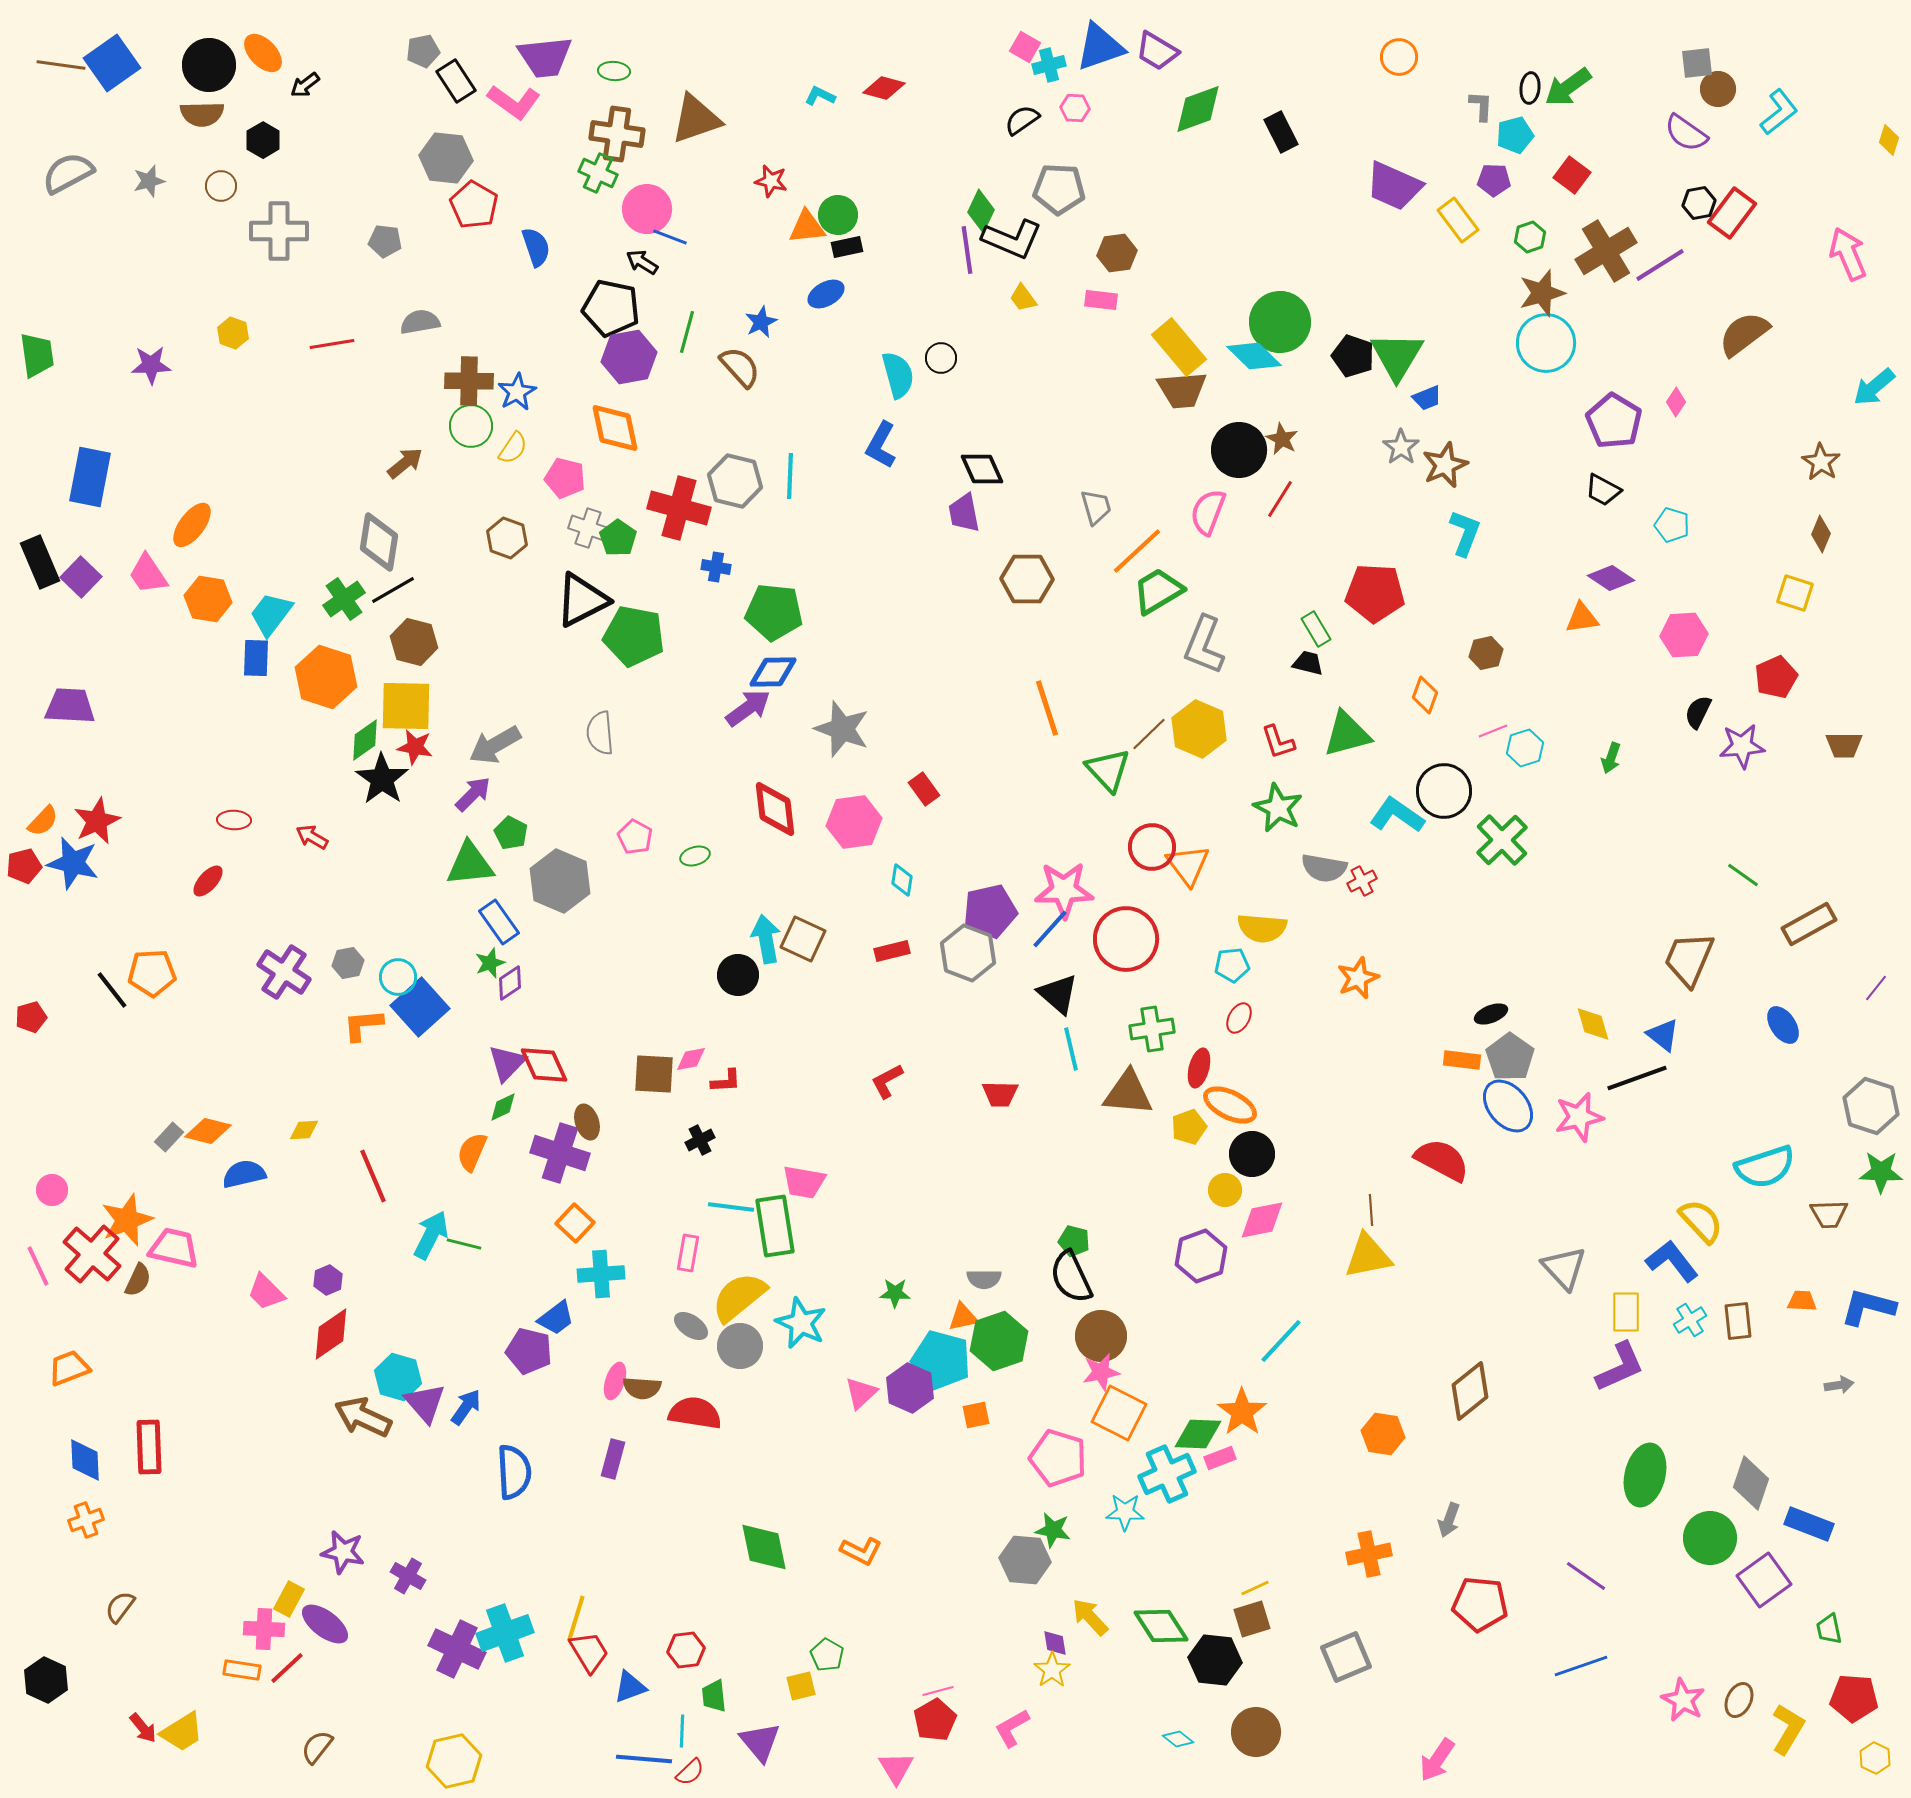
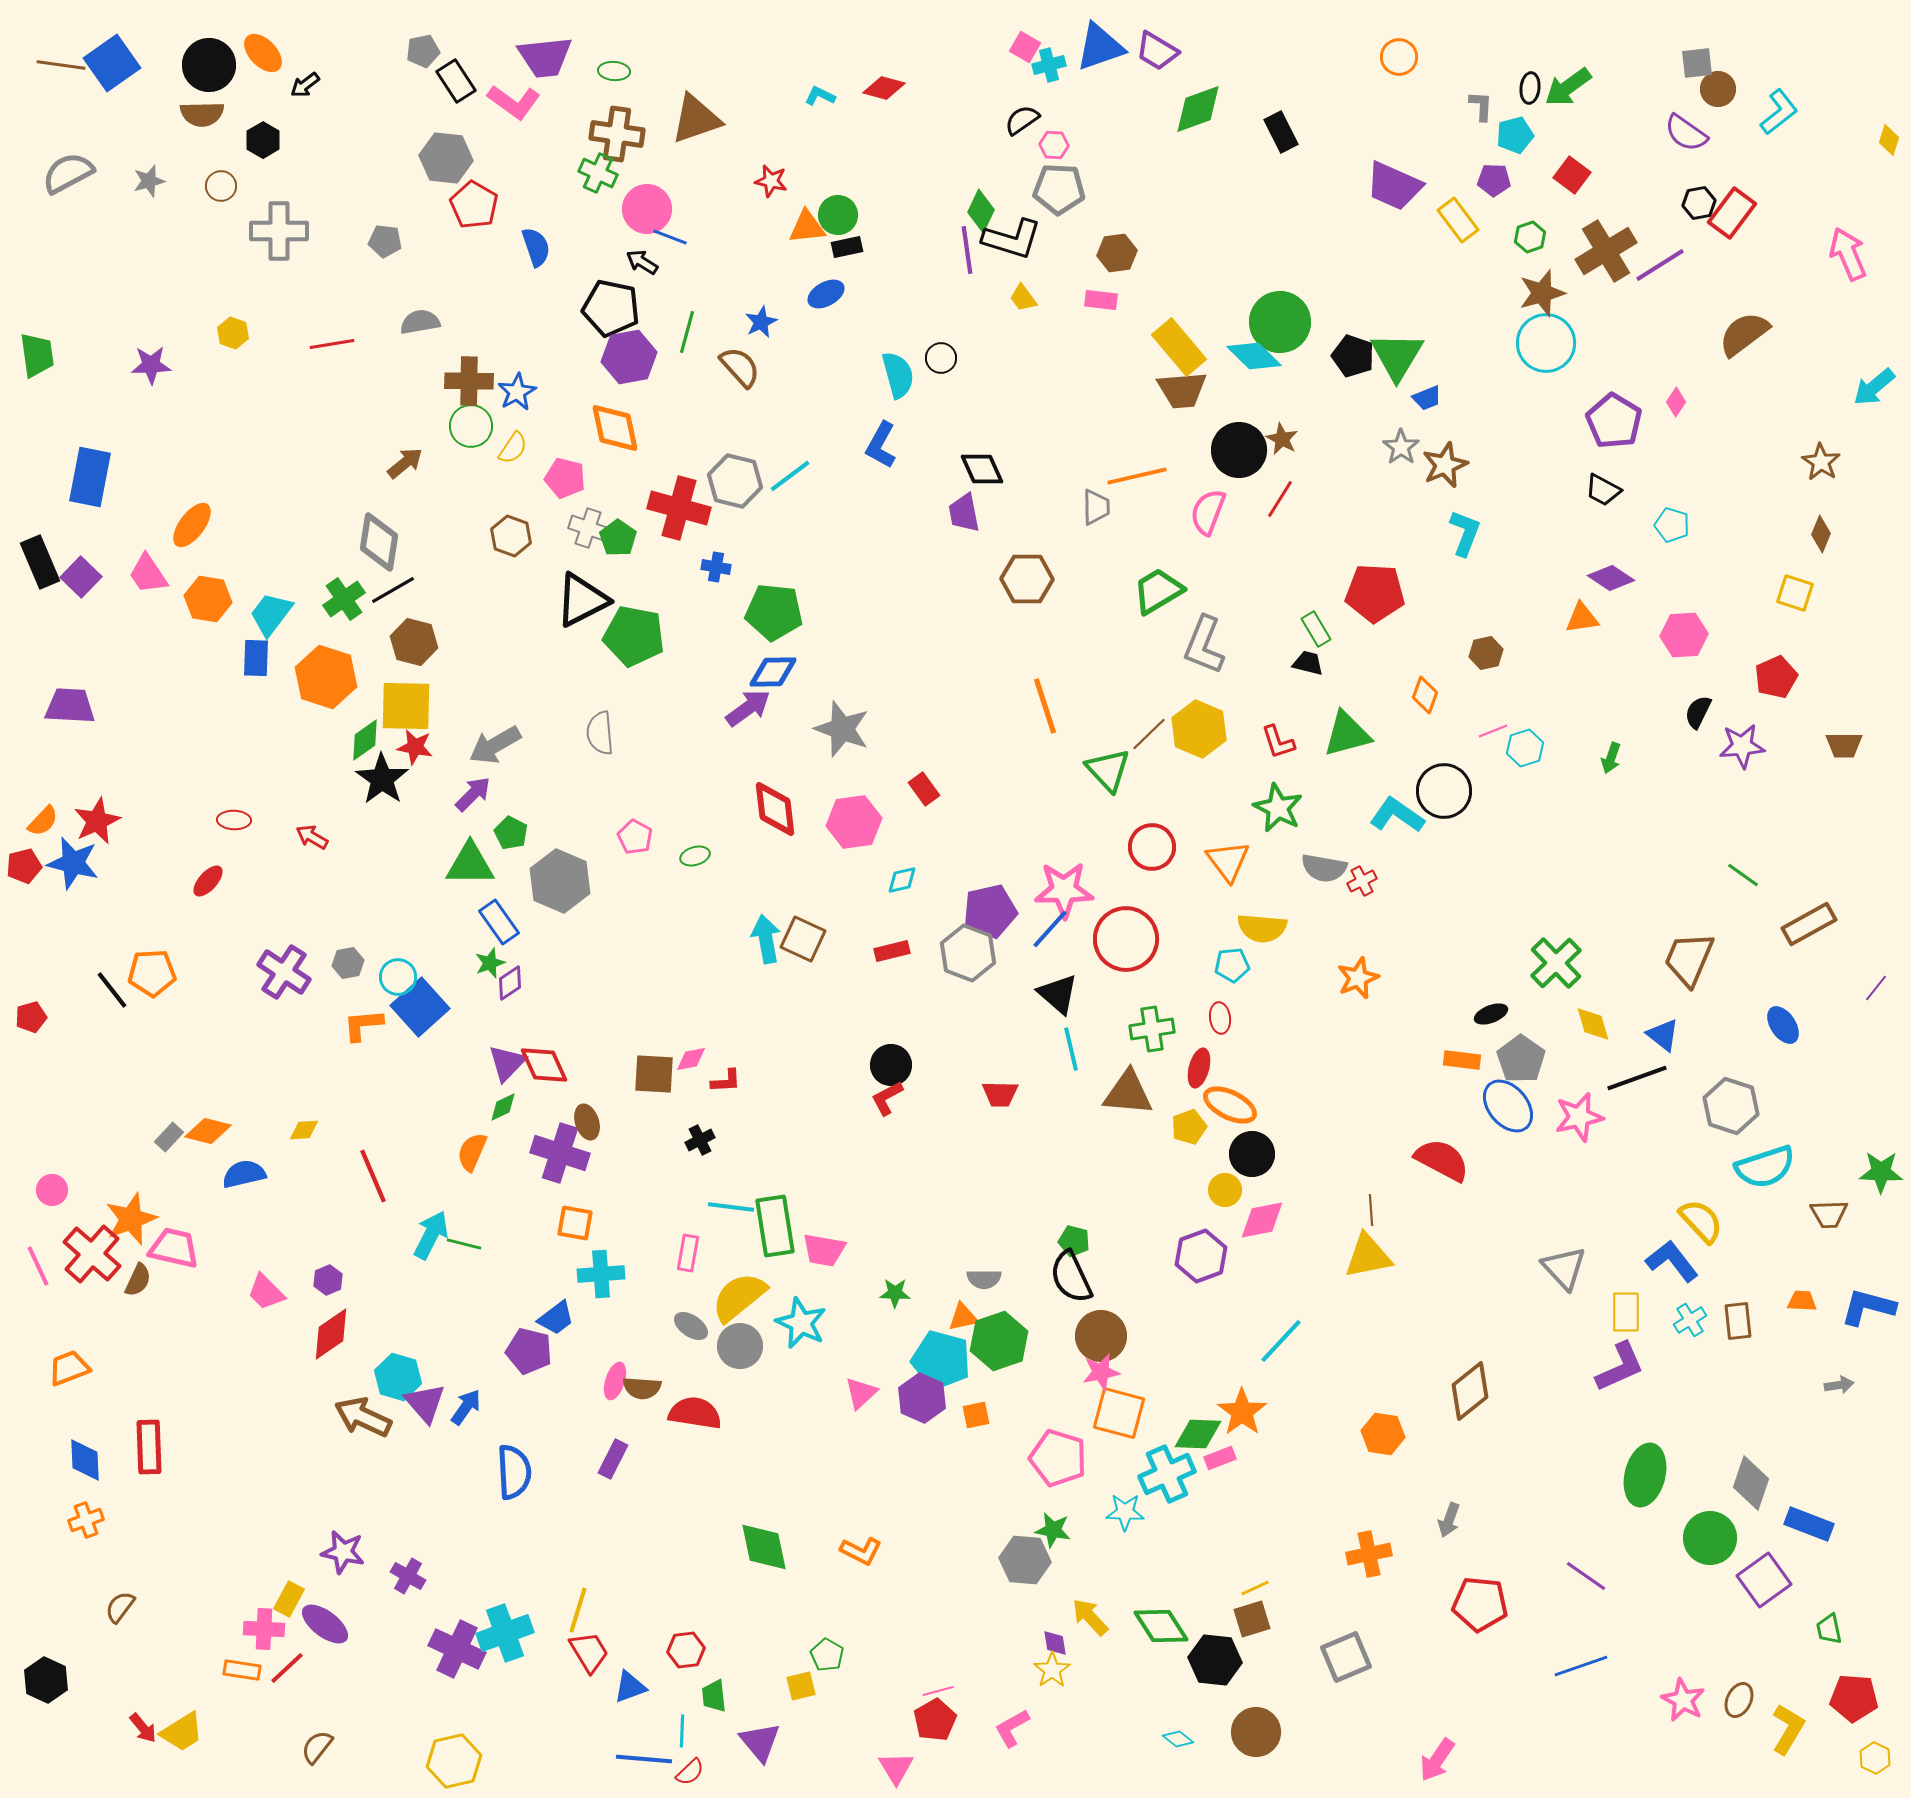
pink hexagon at (1075, 108): moved 21 px left, 37 px down
black L-shape at (1012, 239): rotated 6 degrees counterclockwise
cyan line at (790, 476): rotated 51 degrees clockwise
gray trapezoid at (1096, 507): rotated 15 degrees clockwise
brown hexagon at (507, 538): moved 4 px right, 2 px up
orange line at (1137, 551): moved 75 px up; rotated 30 degrees clockwise
orange line at (1047, 708): moved 2 px left, 2 px up
green cross at (1502, 840): moved 54 px right, 123 px down
green triangle at (470, 864): rotated 6 degrees clockwise
orange triangle at (1188, 865): moved 40 px right, 4 px up
cyan diamond at (902, 880): rotated 68 degrees clockwise
black circle at (738, 975): moved 153 px right, 90 px down
red ellipse at (1239, 1018): moved 19 px left; rotated 36 degrees counterclockwise
gray pentagon at (1510, 1057): moved 11 px right, 2 px down
red L-shape at (887, 1081): moved 17 px down
gray hexagon at (1871, 1106): moved 140 px left
pink trapezoid at (804, 1182): moved 20 px right, 68 px down
orange star at (127, 1220): moved 4 px right, 1 px up
orange square at (575, 1223): rotated 33 degrees counterclockwise
purple hexagon at (910, 1388): moved 12 px right, 10 px down
orange square at (1119, 1413): rotated 12 degrees counterclockwise
purple rectangle at (613, 1459): rotated 12 degrees clockwise
yellow line at (576, 1618): moved 2 px right, 8 px up
